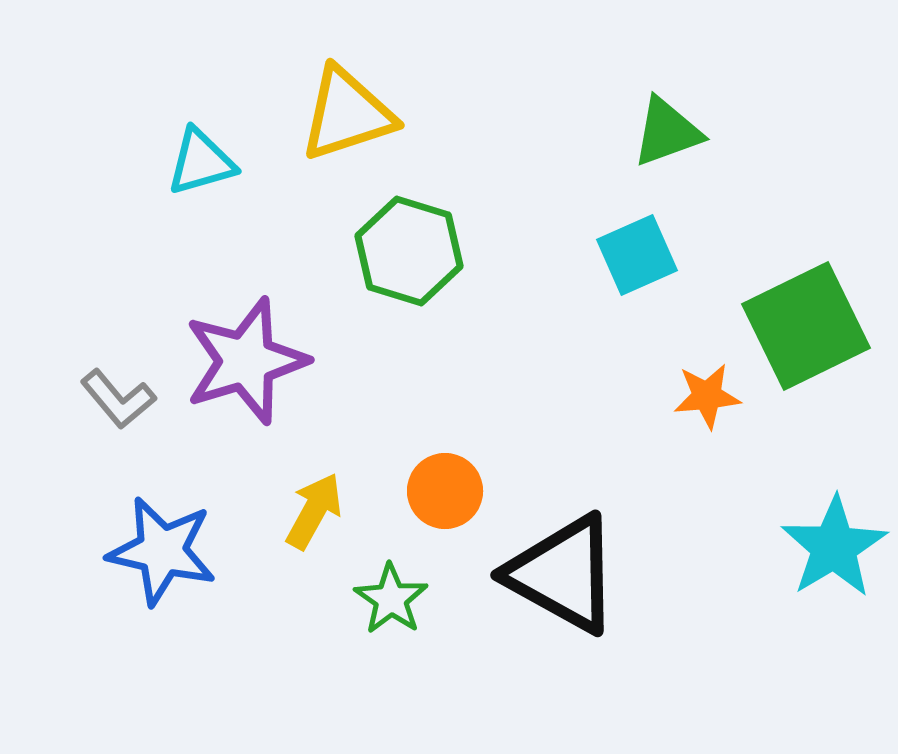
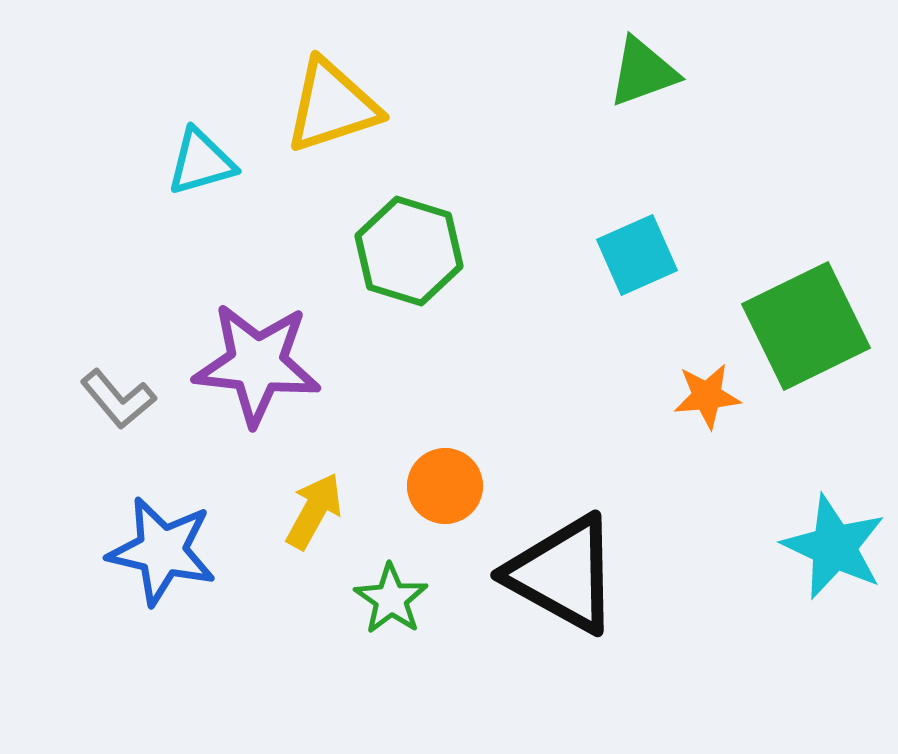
yellow triangle: moved 15 px left, 8 px up
green triangle: moved 24 px left, 60 px up
purple star: moved 11 px right, 3 px down; rotated 23 degrees clockwise
orange circle: moved 5 px up
cyan star: rotated 16 degrees counterclockwise
